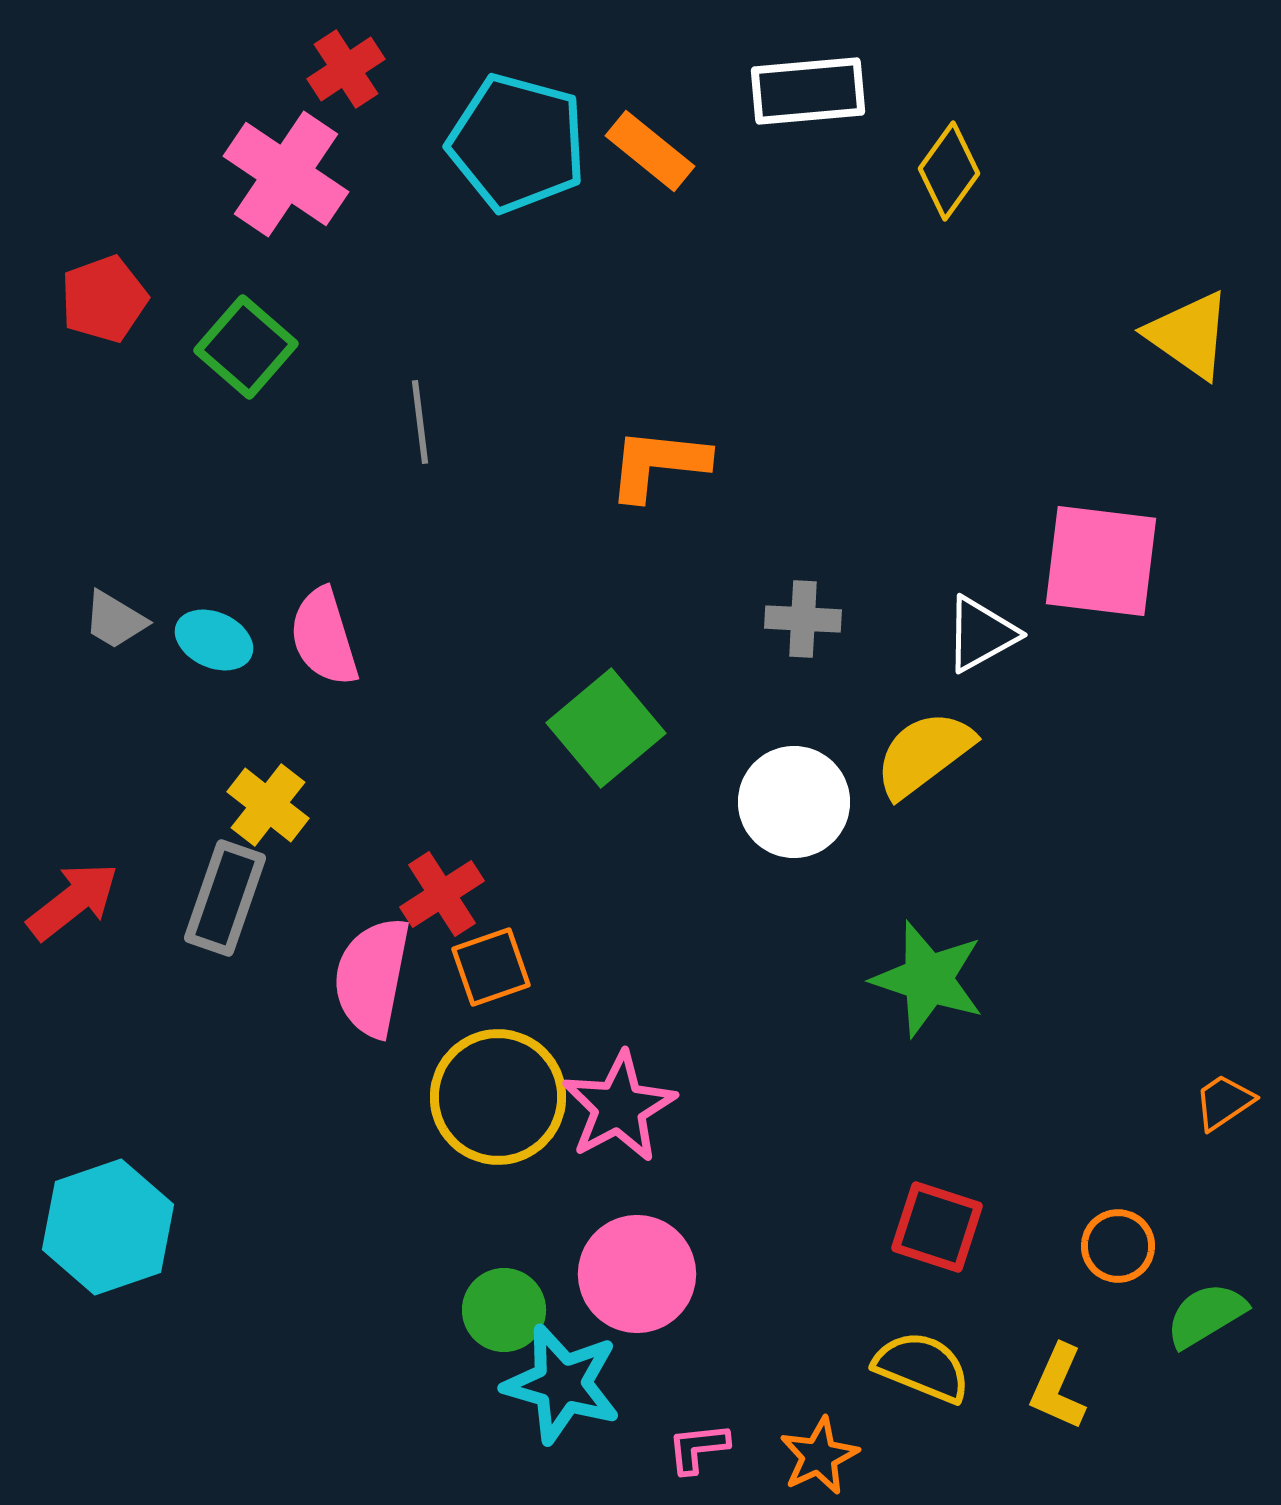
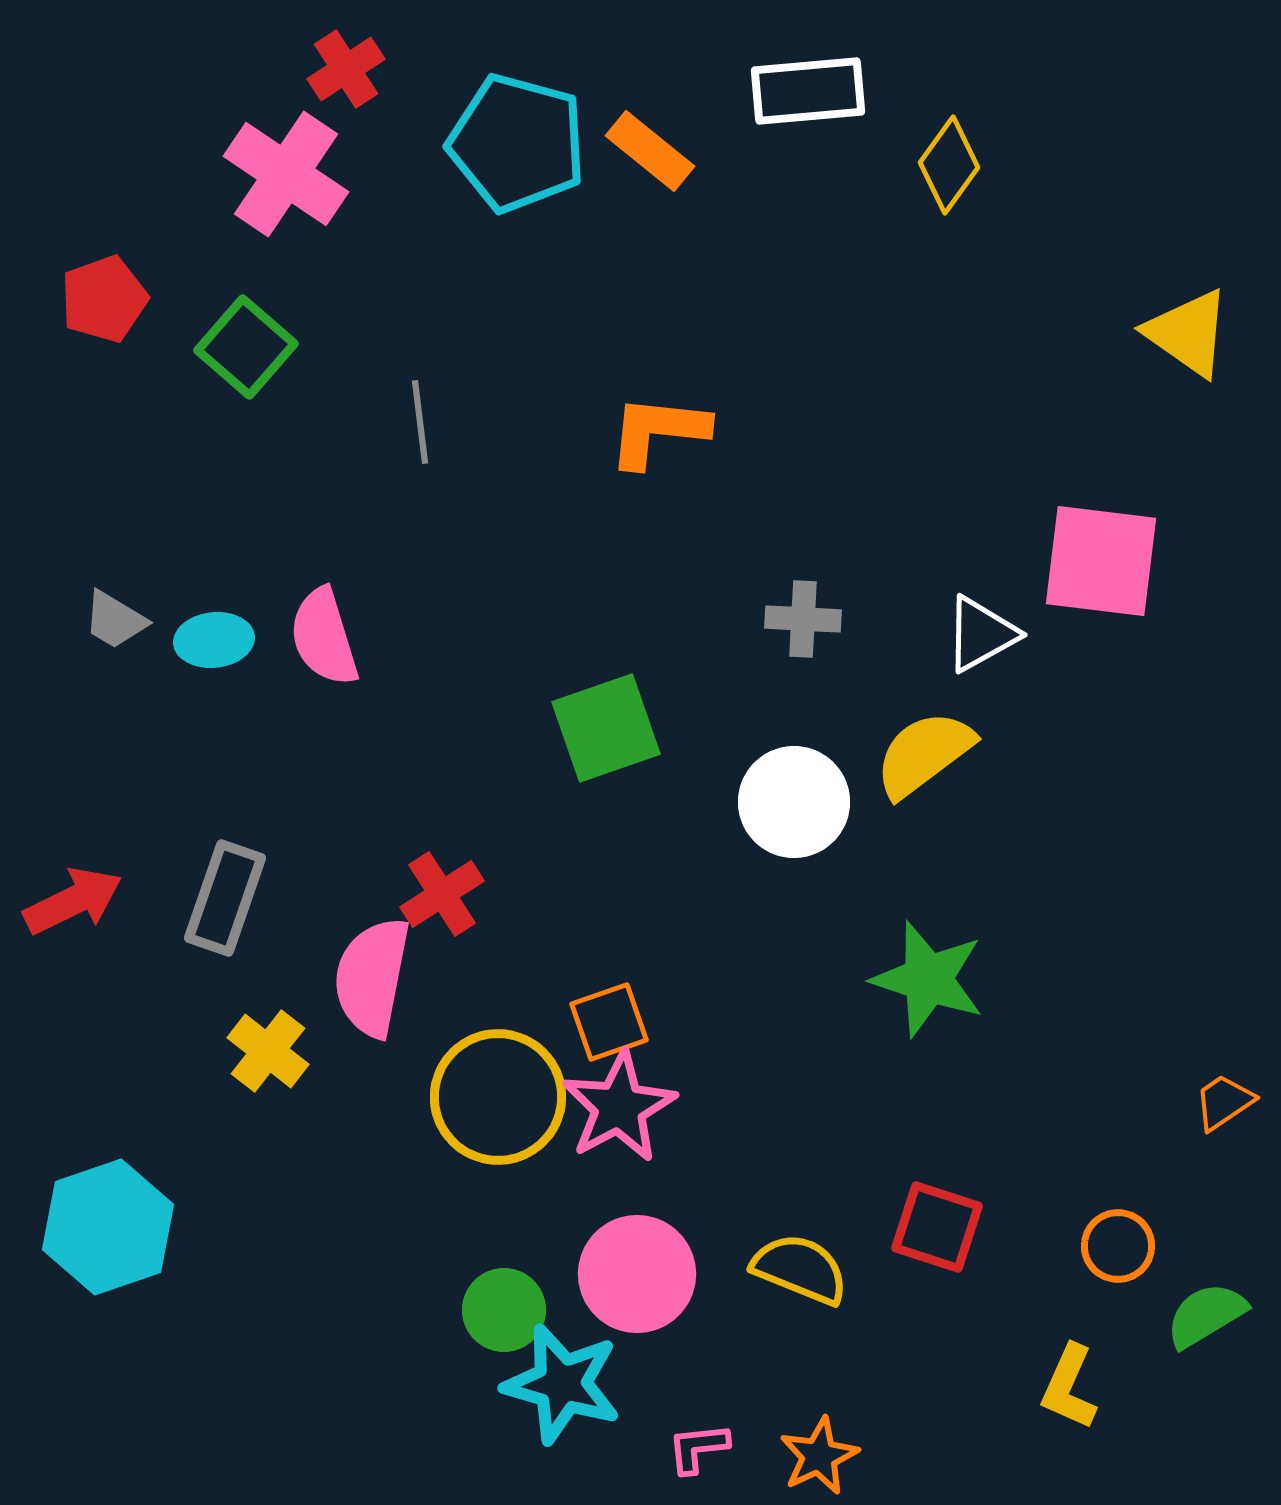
yellow diamond at (949, 171): moved 6 px up
yellow triangle at (1189, 335): moved 1 px left, 2 px up
orange L-shape at (658, 464): moved 33 px up
cyan ellipse at (214, 640): rotated 30 degrees counterclockwise
green square at (606, 728): rotated 21 degrees clockwise
yellow cross at (268, 805): moved 246 px down
red arrow at (73, 901): rotated 12 degrees clockwise
orange square at (491, 967): moved 118 px right, 55 px down
yellow semicircle at (922, 1367): moved 122 px left, 98 px up
yellow L-shape at (1058, 1387): moved 11 px right
